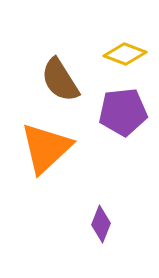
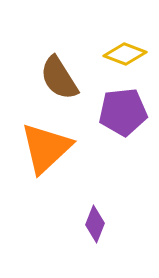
brown semicircle: moved 1 px left, 2 px up
purple diamond: moved 6 px left
